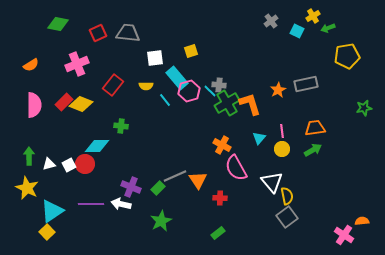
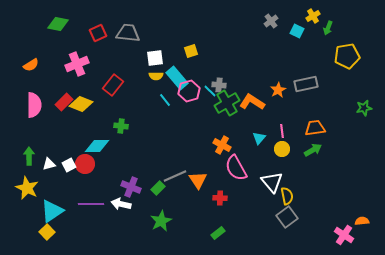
green arrow at (328, 28): rotated 48 degrees counterclockwise
yellow semicircle at (146, 86): moved 10 px right, 10 px up
orange L-shape at (250, 104): moved 2 px right, 2 px up; rotated 40 degrees counterclockwise
